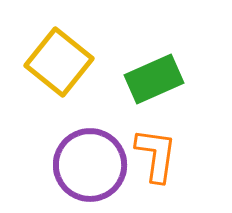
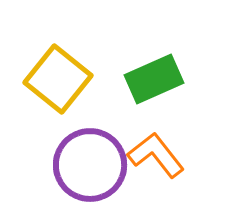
yellow square: moved 1 px left, 17 px down
orange L-shape: rotated 46 degrees counterclockwise
